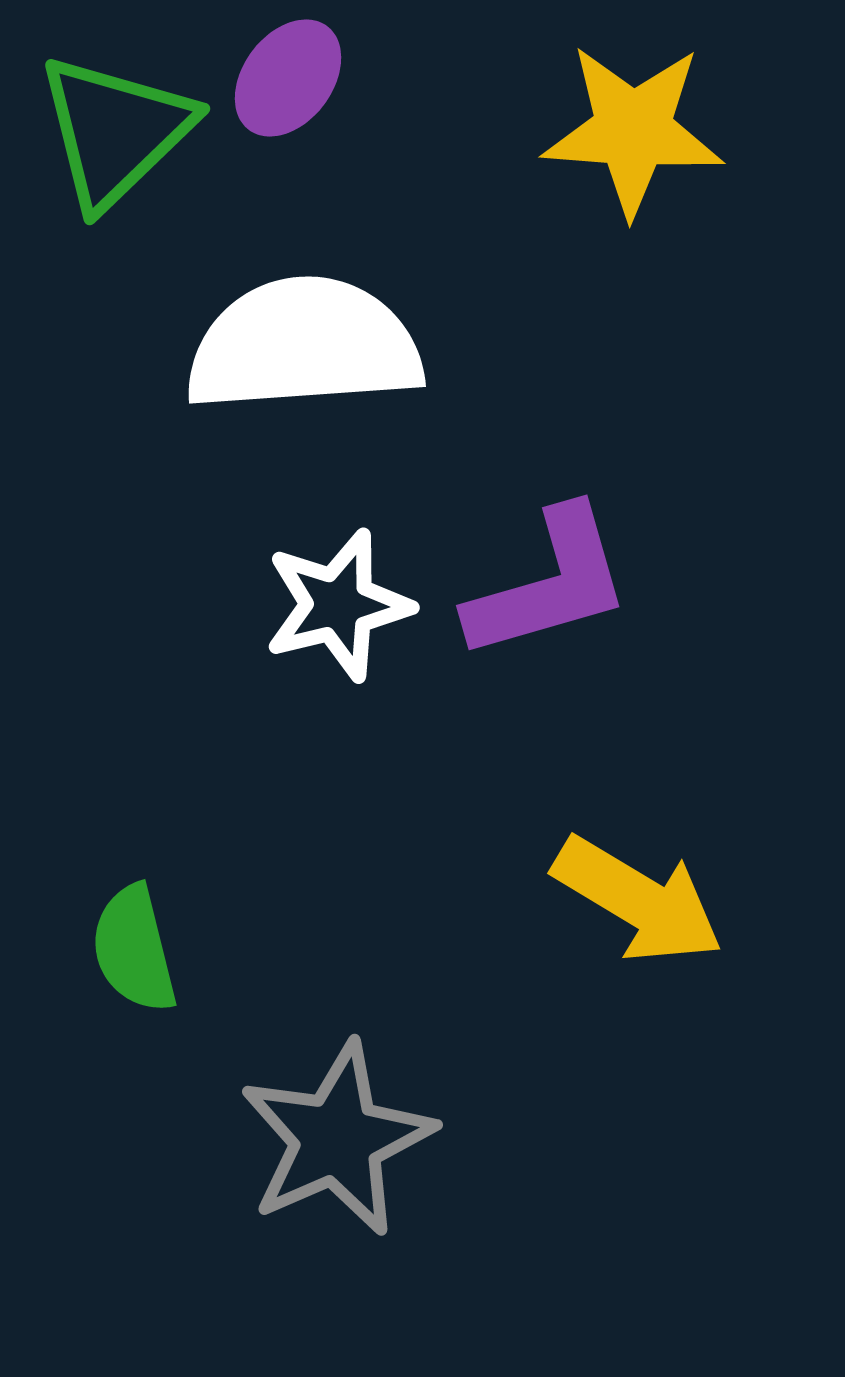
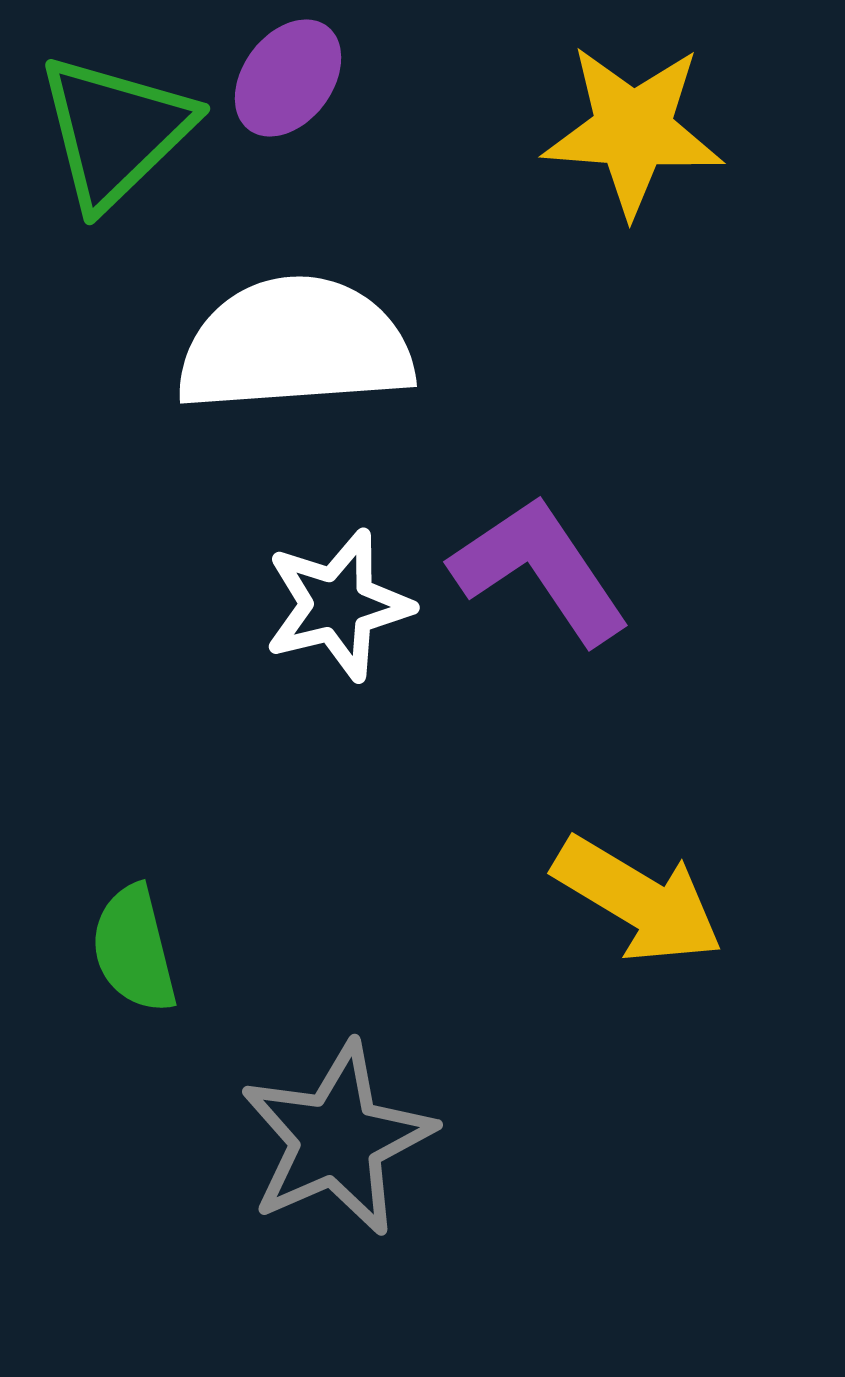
white semicircle: moved 9 px left
purple L-shape: moved 9 px left, 14 px up; rotated 108 degrees counterclockwise
